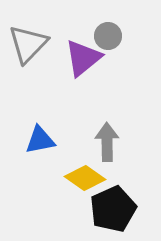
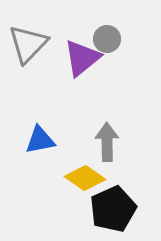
gray circle: moved 1 px left, 3 px down
purple triangle: moved 1 px left
